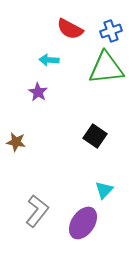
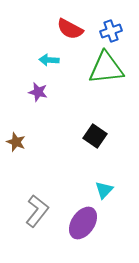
purple star: rotated 18 degrees counterclockwise
brown star: rotated 12 degrees clockwise
